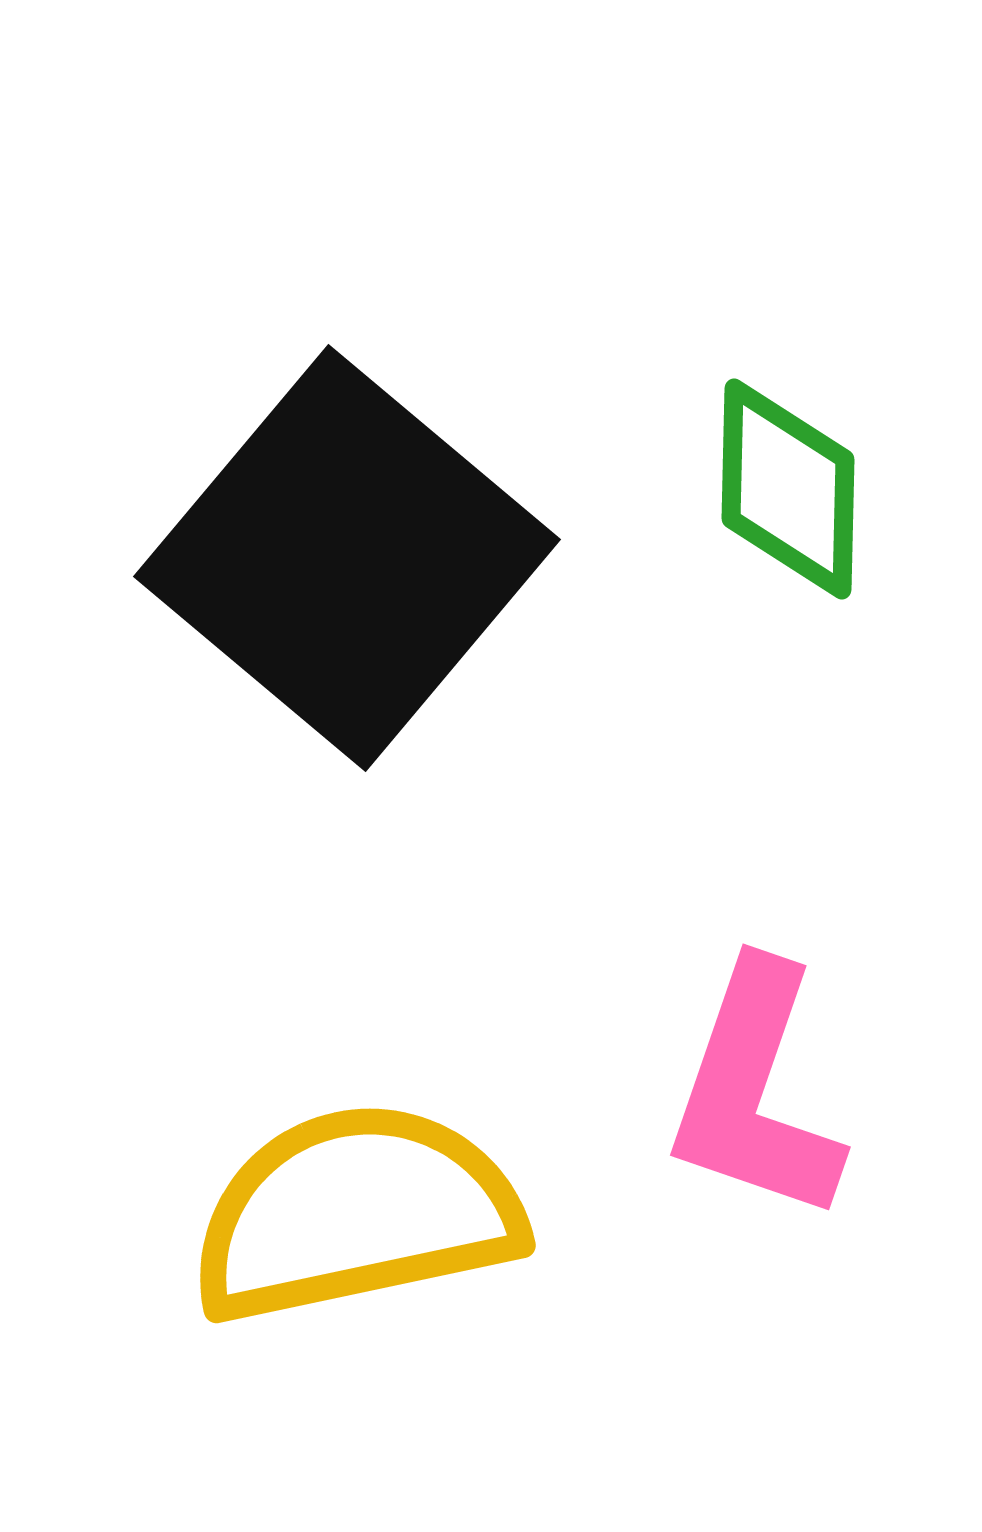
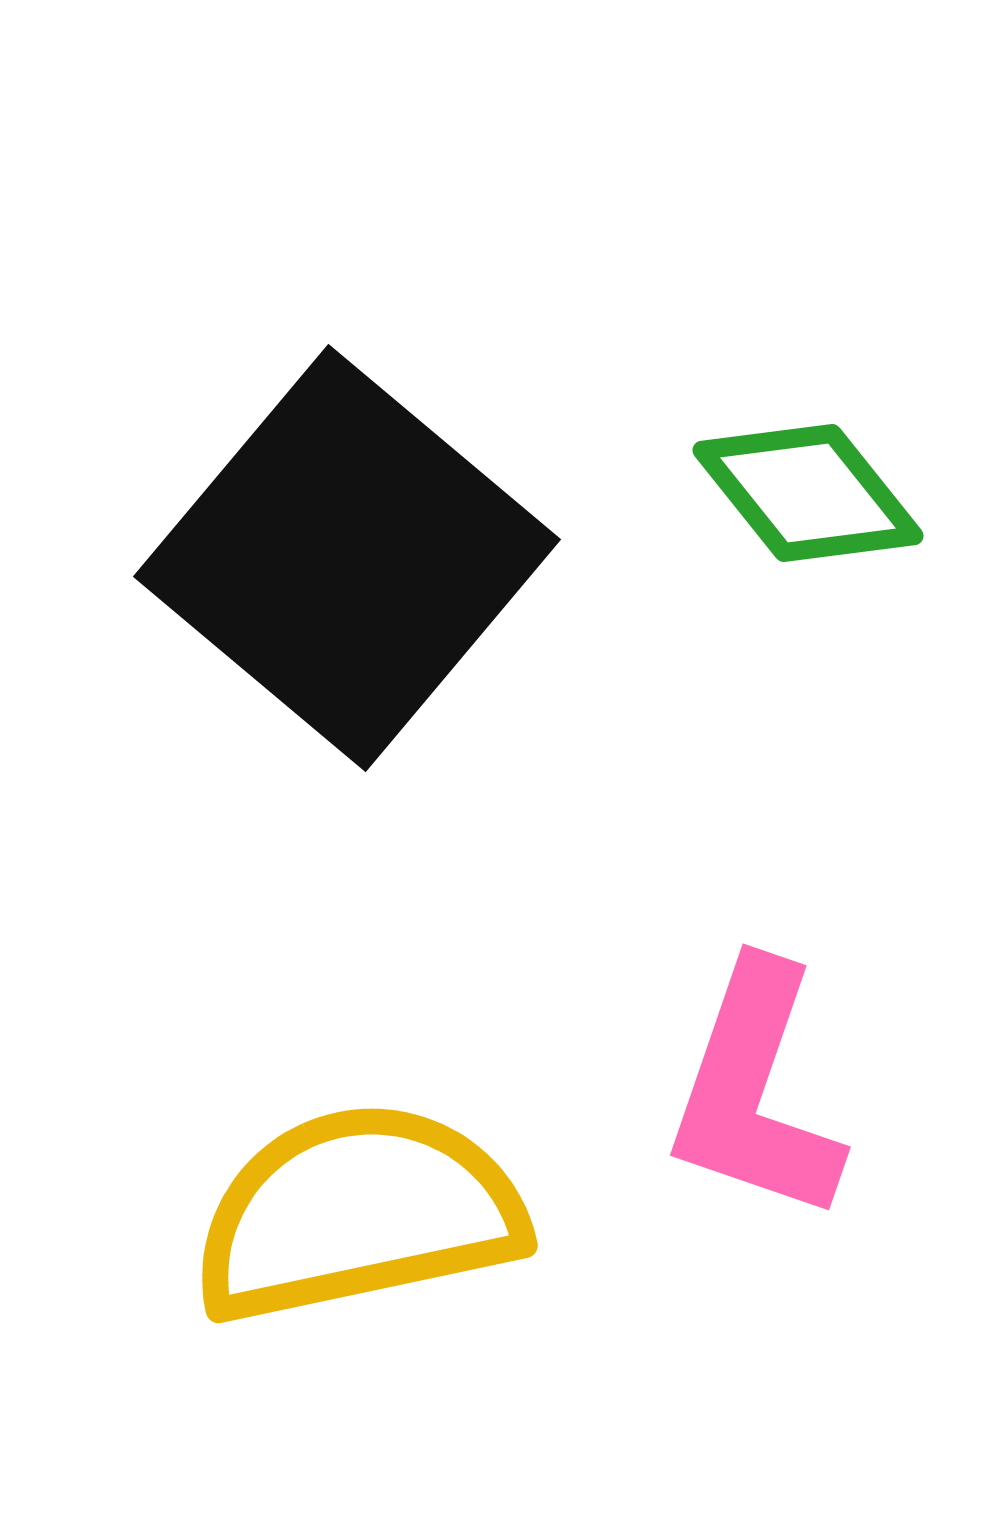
green diamond: moved 20 px right, 4 px down; rotated 40 degrees counterclockwise
yellow semicircle: moved 2 px right
